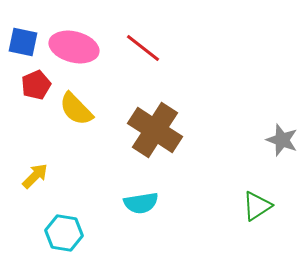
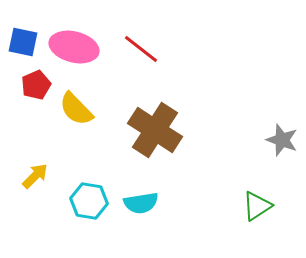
red line: moved 2 px left, 1 px down
cyan hexagon: moved 25 px right, 32 px up
